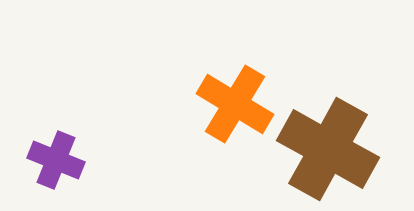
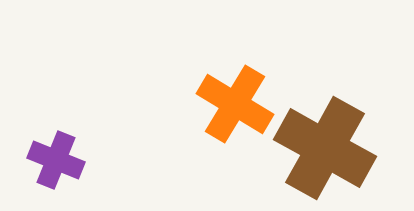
brown cross: moved 3 px left, 1 px up
